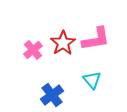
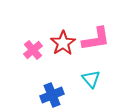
cyan triangle: moved 1 px left, 1 px up
blue cross: rotated 15 degrees clockwise
